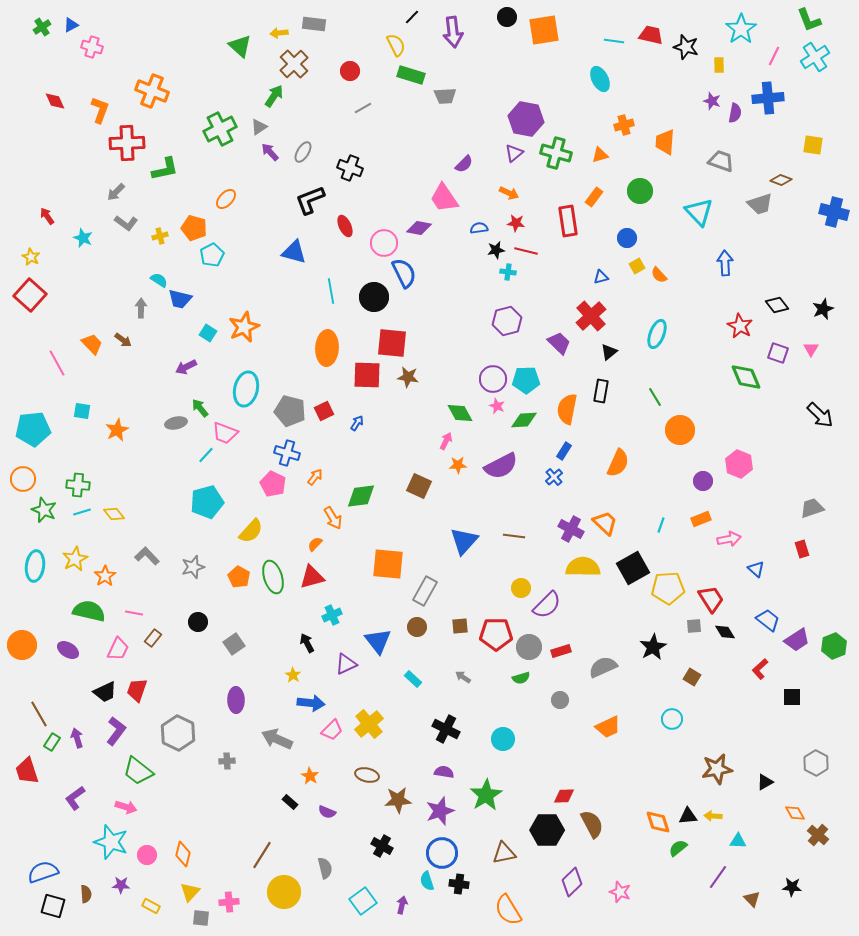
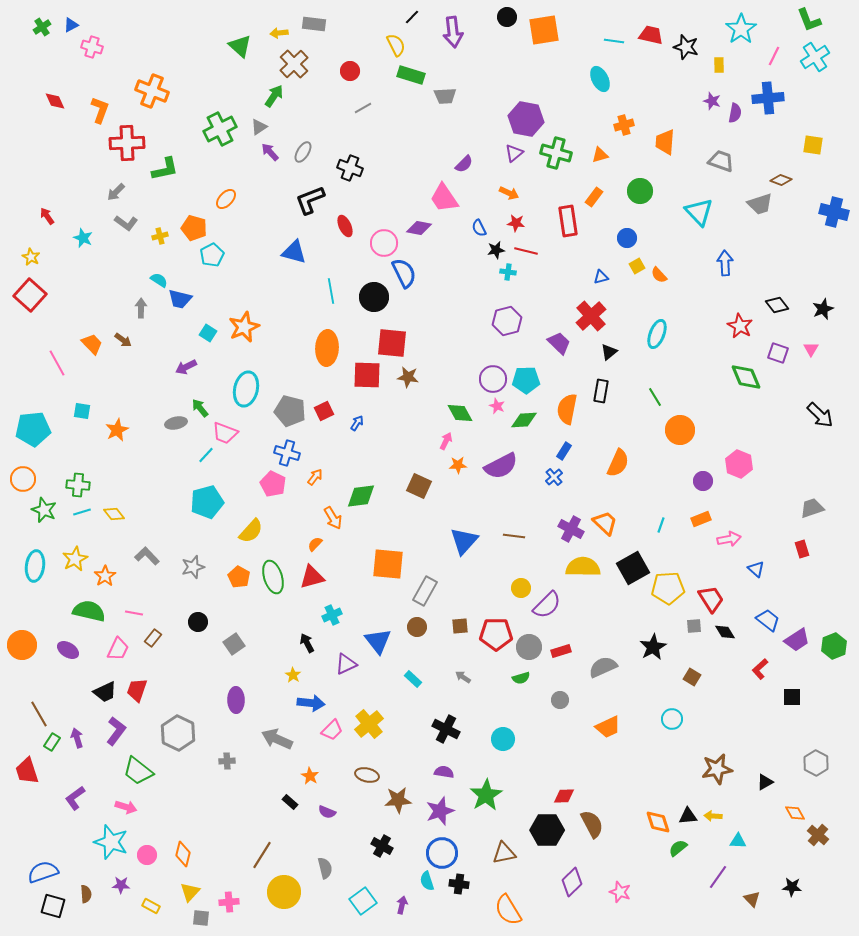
blue semicircle at (479, 228): rotated 108 degrees counterclockwise
